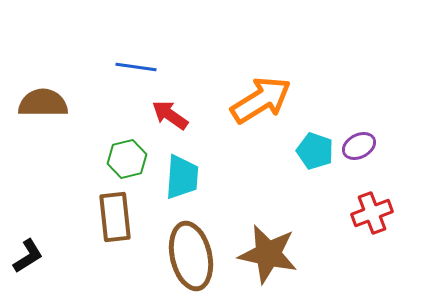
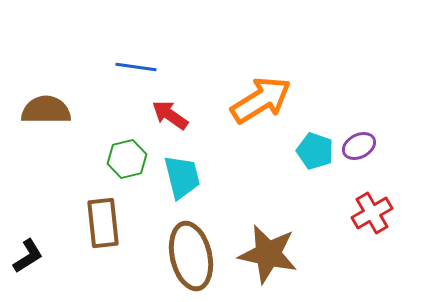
brown semicircle: moved 3 px right, 7 px down
cyan trapezoid: rotated 18 degrees counterclockwise
red cross: rotated 9 degrees counterclockwise
brown rectangle: moved 12 px left, 6 px down
